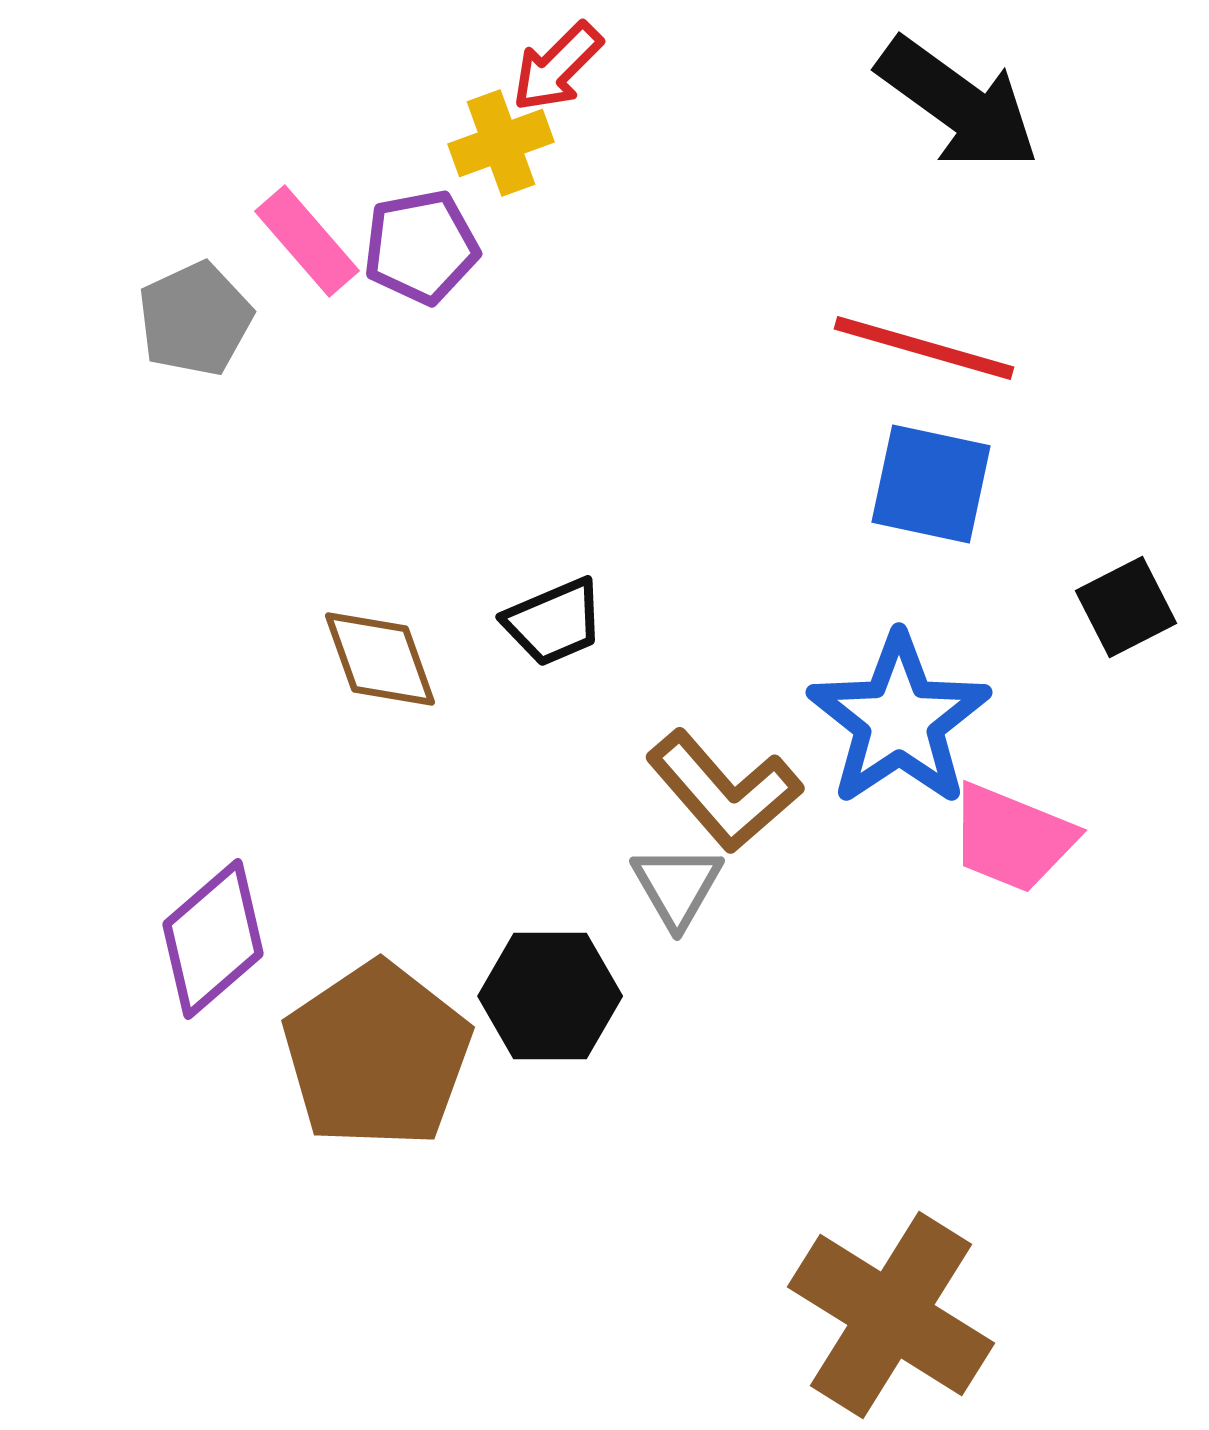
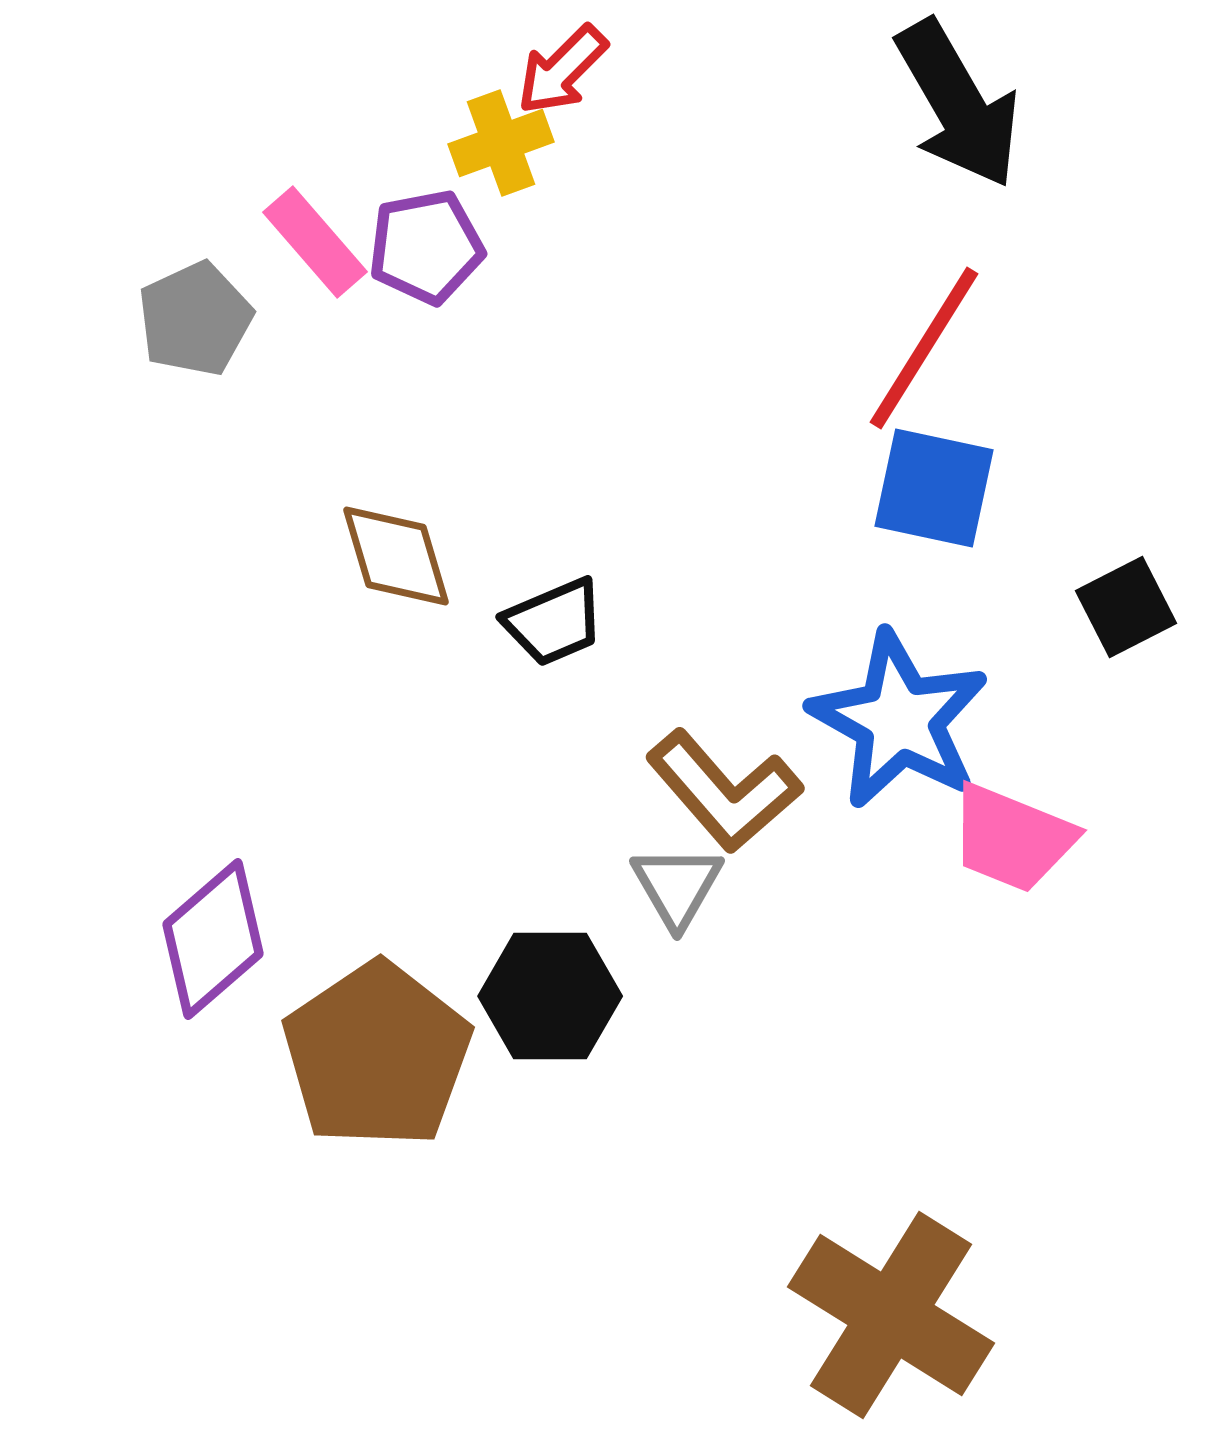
red arrow: moved 5 px right, 3 px down
black arrow: rotated 24 degrees clockwise
pink rectangle: moved 8 px right, 1 px down
purple pentagon: moved 5 px right
red line: rotated 74 degrees counterclockwise
blue square: moved 3 px right, 4 px down
brown diamond: moved 16 px right, 103 px up; rotated 3 degrees clockwise
blue star: rotated 9 degrees counterclockwise
